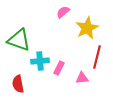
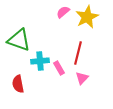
yellow star: moved 11 px up
red line: moved 19 px left, 4 px up
pink rectangle: rotated 56 degrees counterclockwise
pink triangle: rotated 40 degrees counterclockwise
